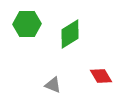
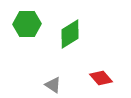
red diamond: moved 2 px down; rotated 10 degrees counterclockwise
gray triangle: rotated 12 degrees clockwise
